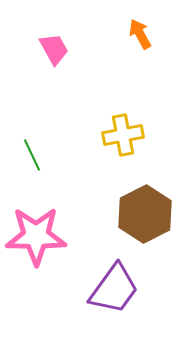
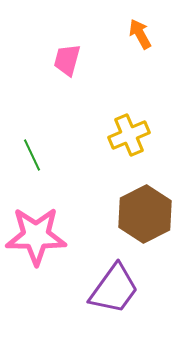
pink trapezoid: moved 13 px right, 11 px down; rotated 136 degrees counterclockwise
yellow cross: moved 6 px right; rotated 12 degrees counterclockwise
